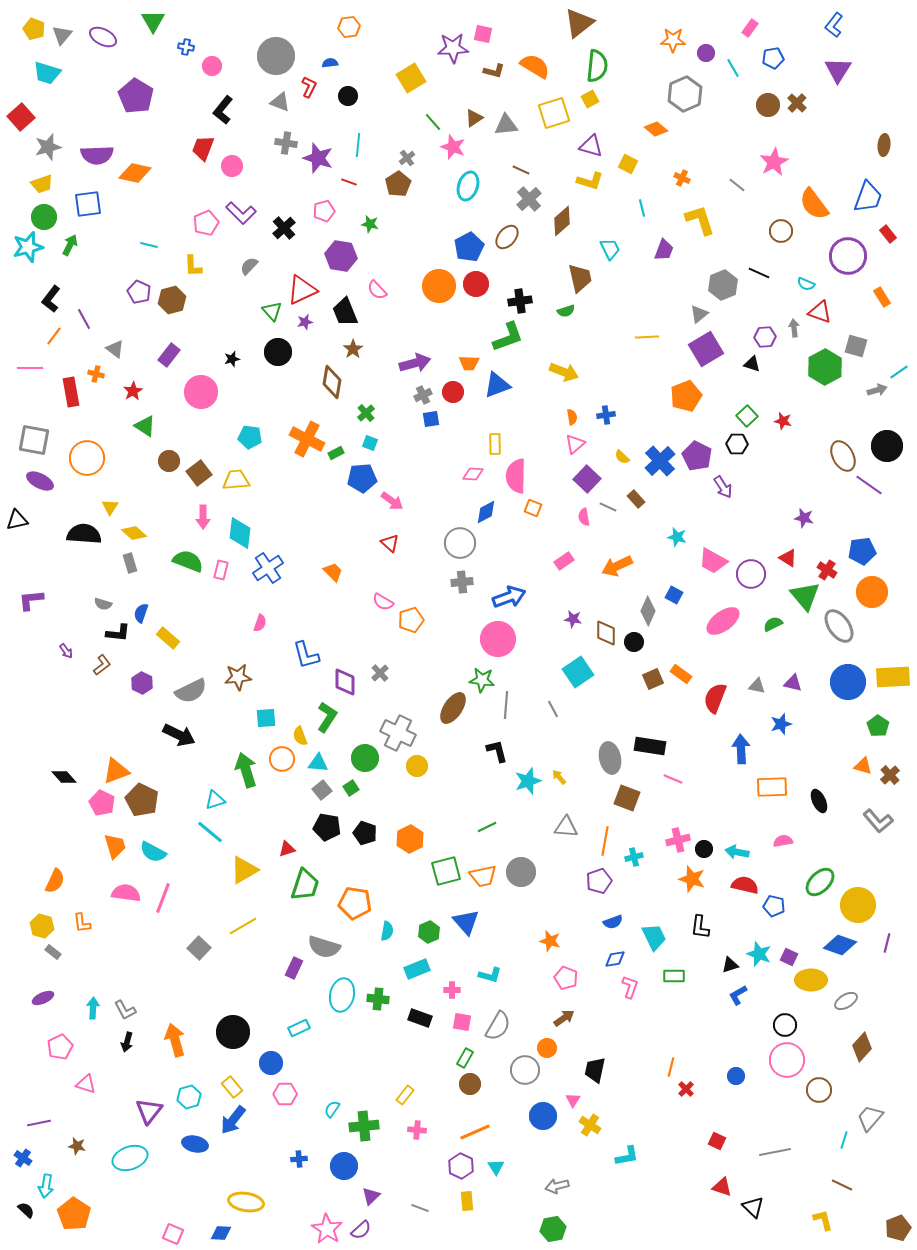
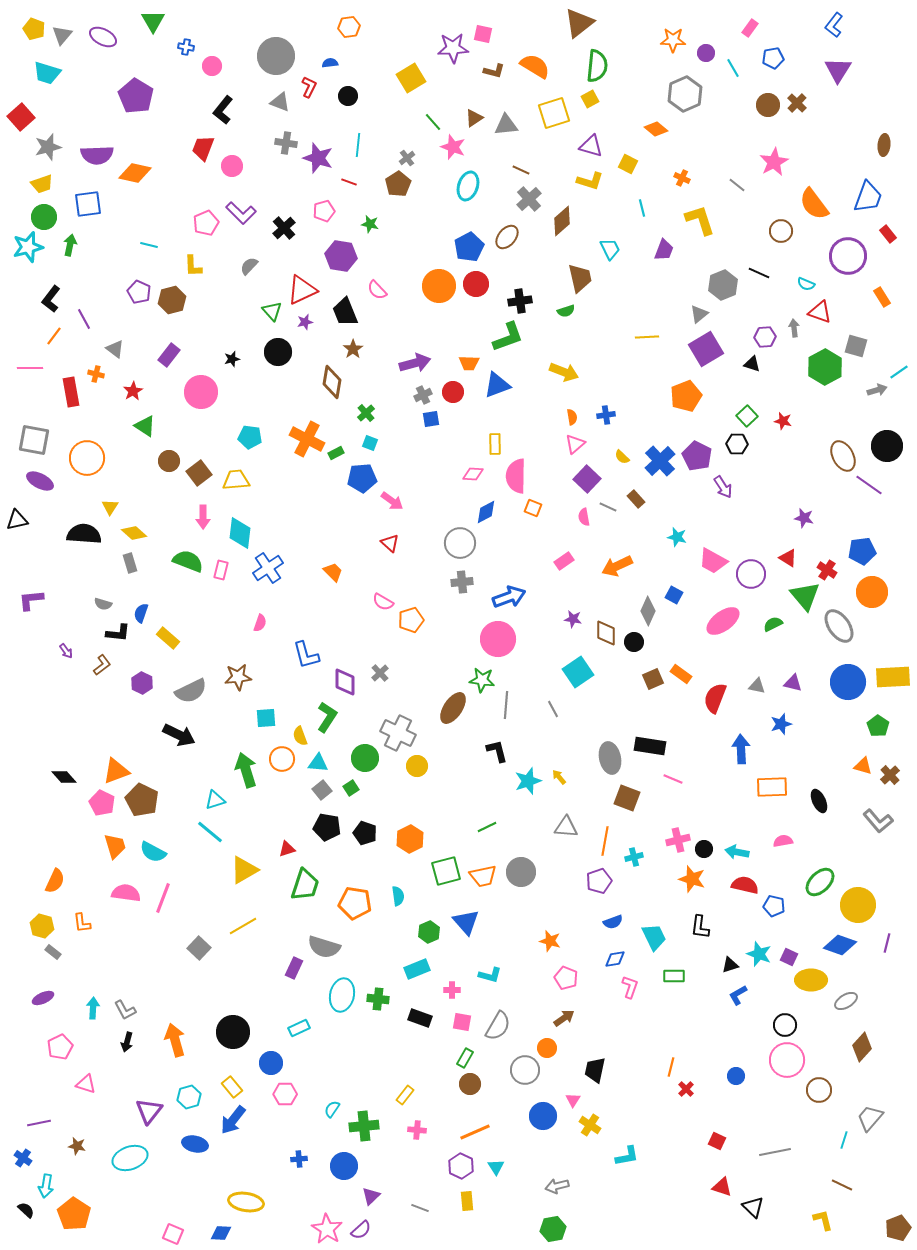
green arrow at (70, 245): rotated 15 degrees counterclockwise
cyan semicircle at (387, 931): moved 11 px right, 35 px up; rotated 18 degrees counterclockwise
